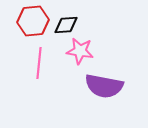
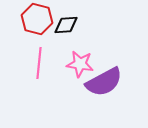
red hexagon: moved 4 px right, 2 px up; rotated 20 degrees clockwise
pink star: moved 13 px down
purple semicircle: moved 4 px up; rotated 39 degrees counterclockwise
